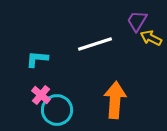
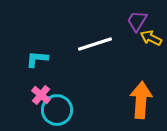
orange arrow: moved 26 px right
